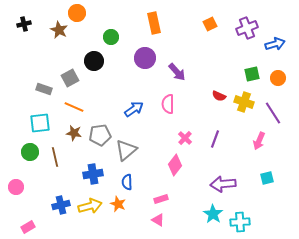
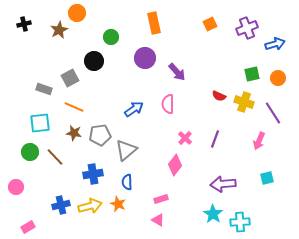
brown star at (59, 30): rotated 18 degrees clockwise
brown line at (55, 157): rotated 30 degrees counterclockwise
